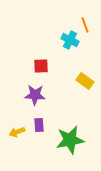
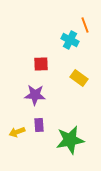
red square: moved 2 px up
yellow rectangle: moved 6 px left, 3 px up
